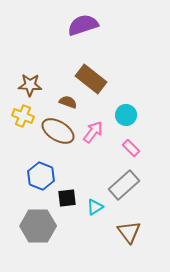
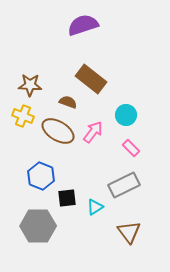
gray rectangle: rotated 16 degrees clockwise
